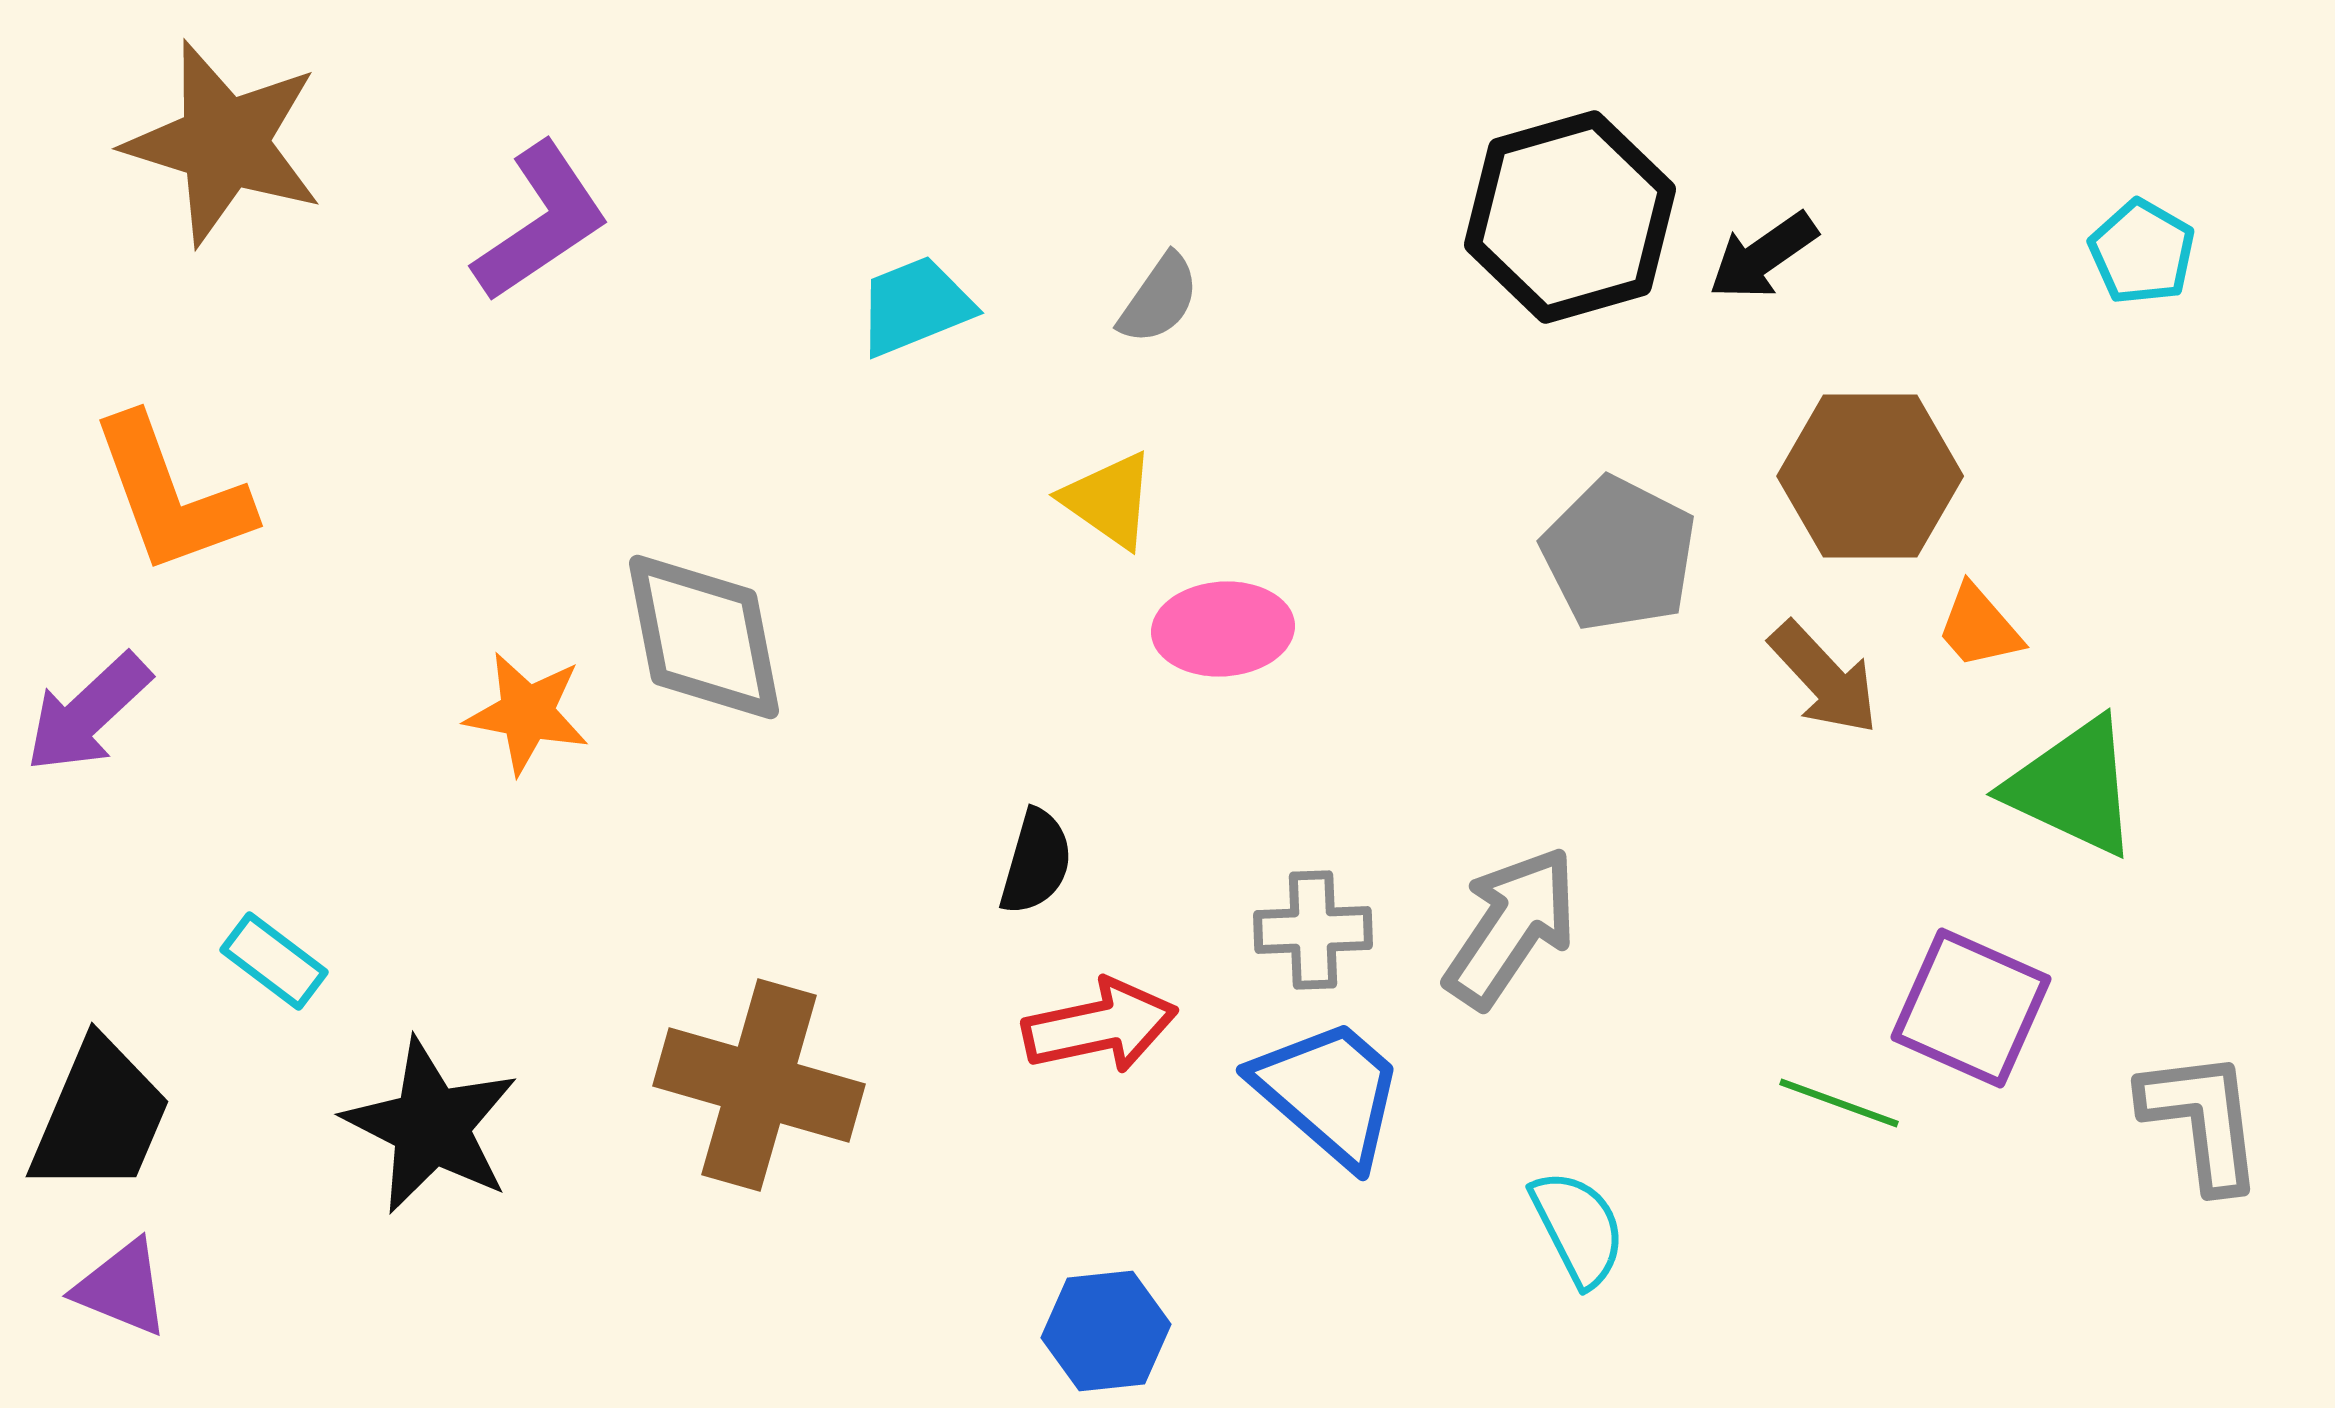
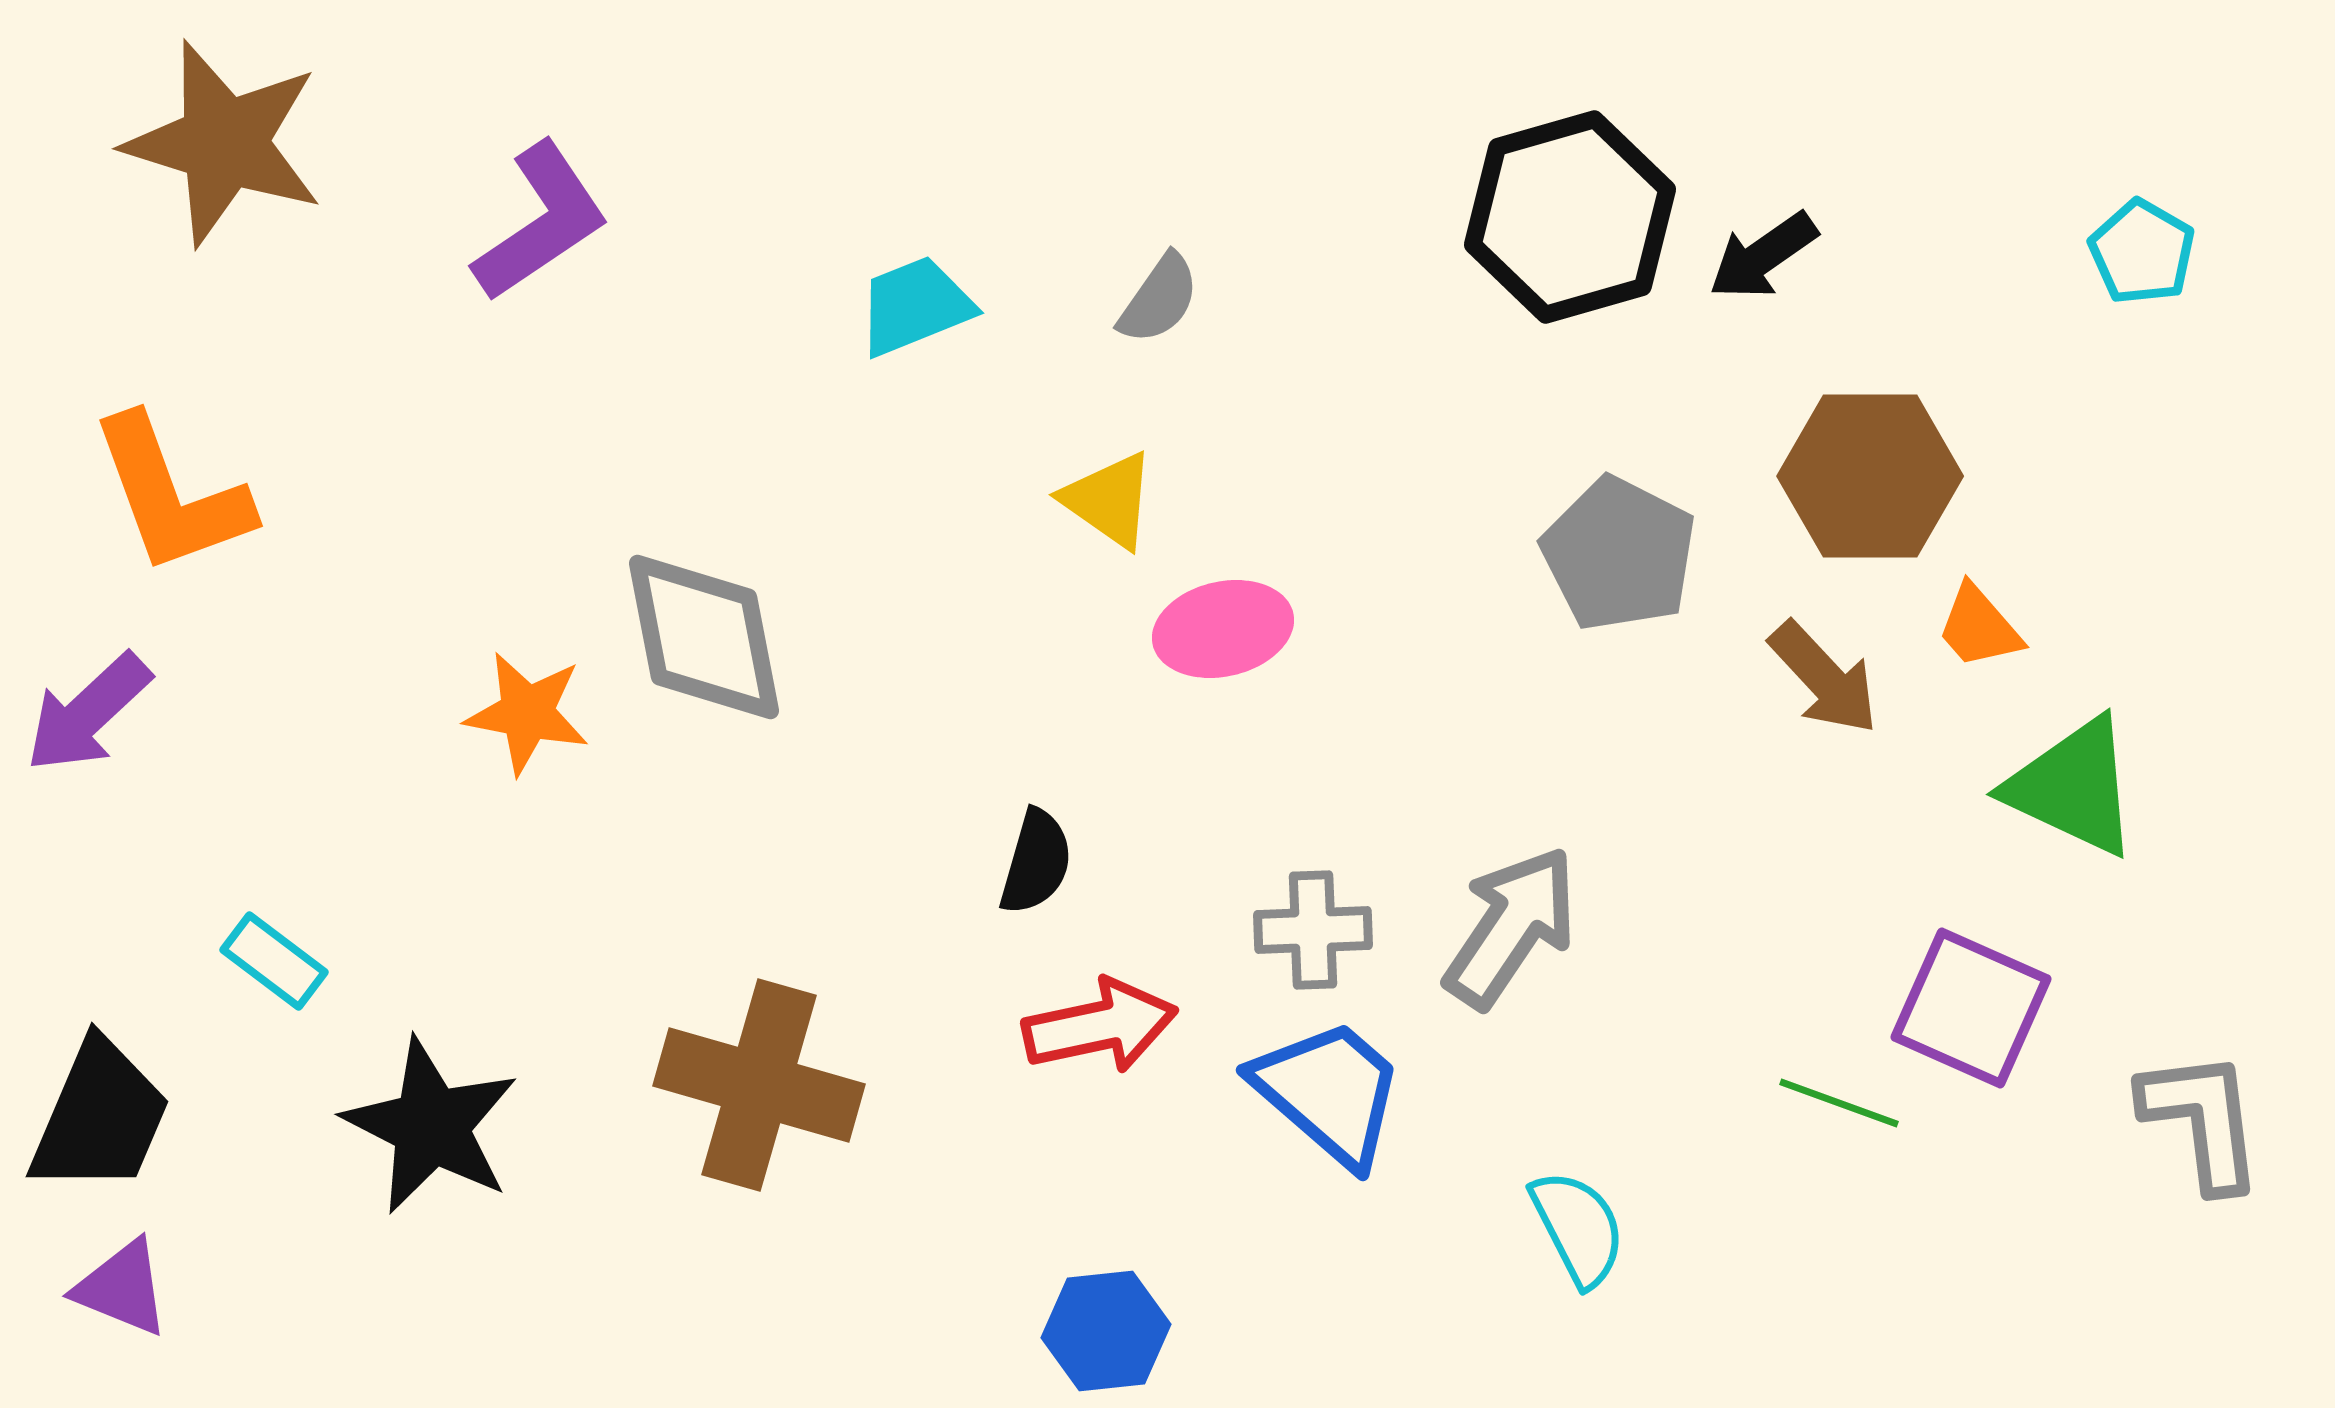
pink ellipse: rotated 9 degrees counterclockwise
